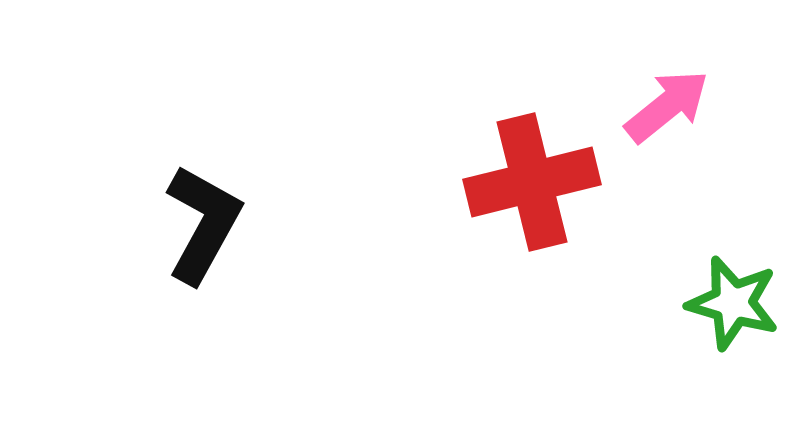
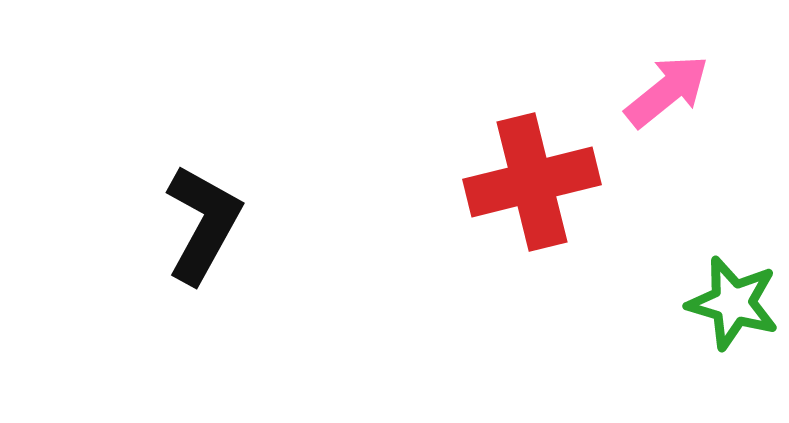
pink arrow: moved 15 px up
